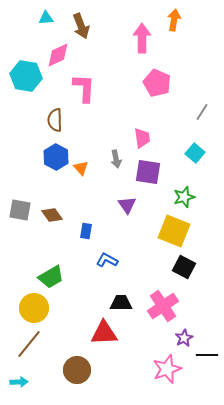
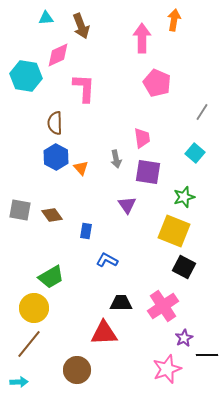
brown semicircle: moved 3 px down
